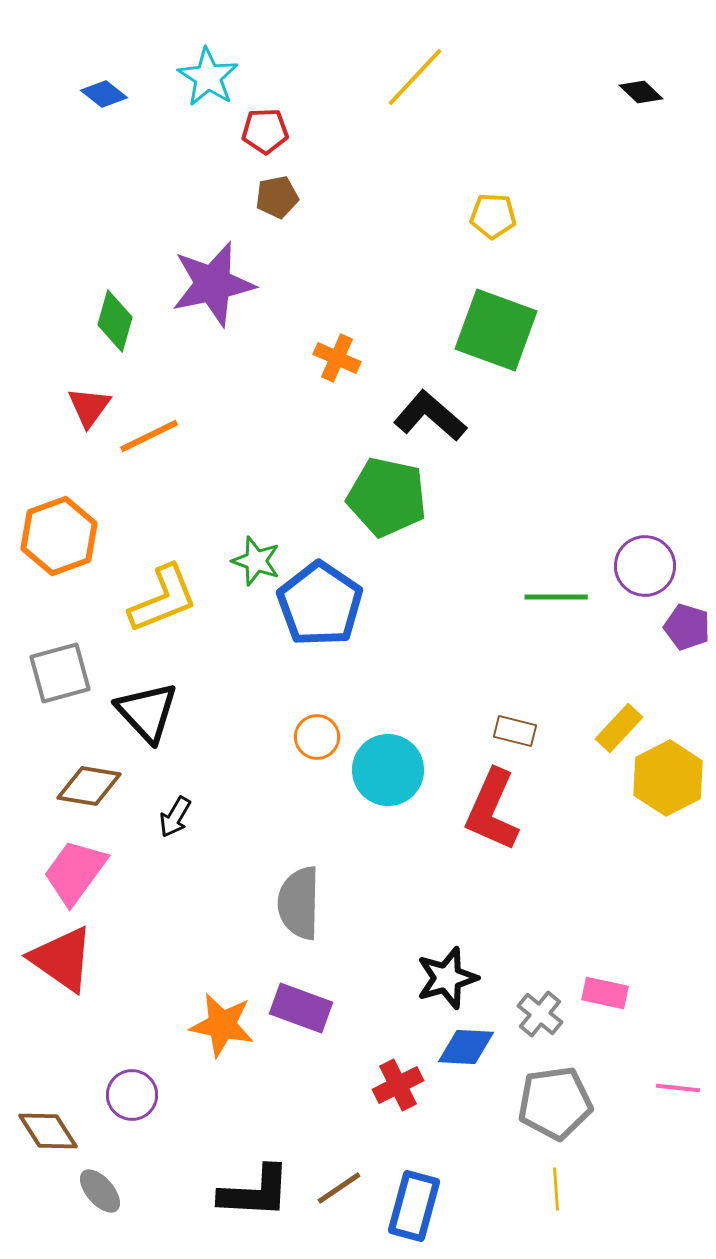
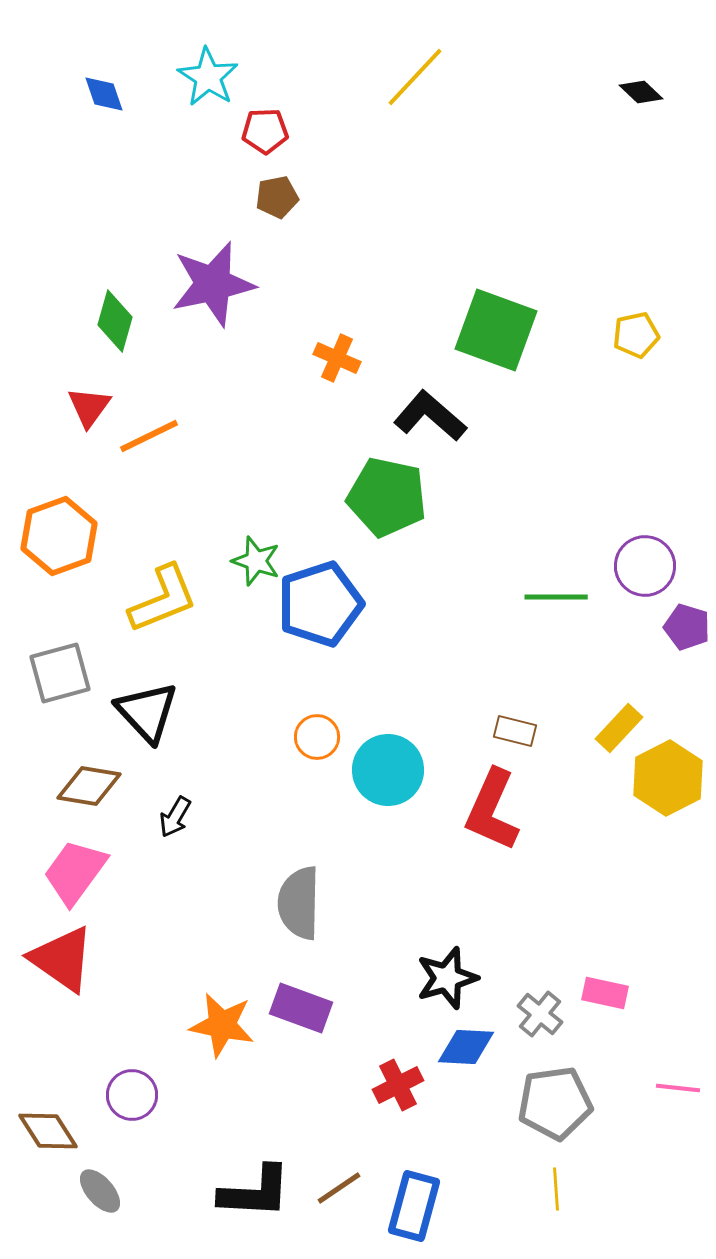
blue diamond at (104, 94): rotated 33 degrees clockwise
yellow pentagon at (493, 216): moved 143 px right, 119 px down; rotated 15 degrees counterclockwise
blue pentagon at (320, 604): rotated 20 degrees clockwise
